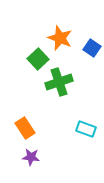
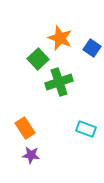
purple star: moved 2 px up
